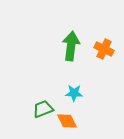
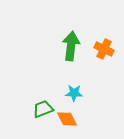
orange diamond: moved 2 px up
